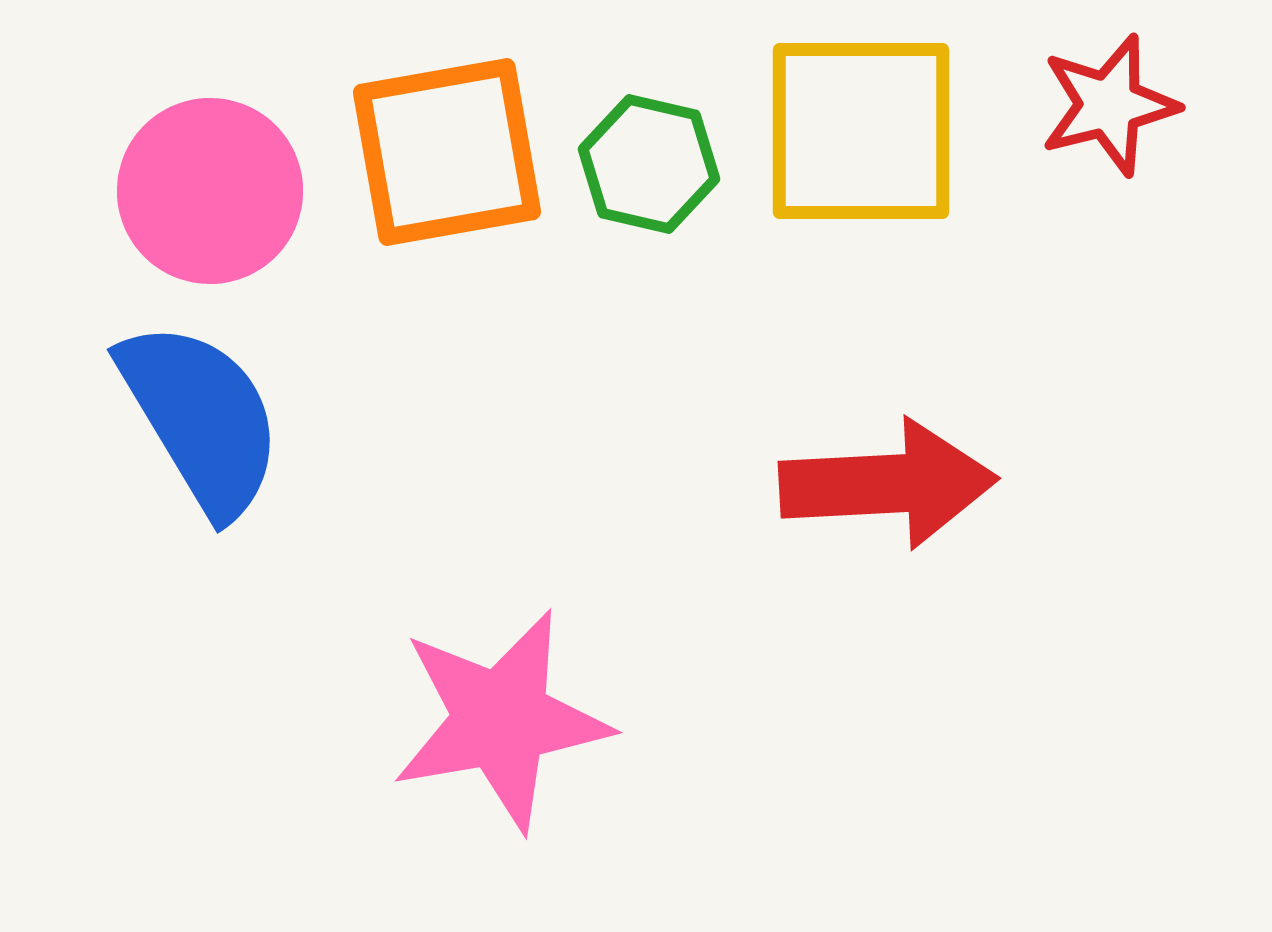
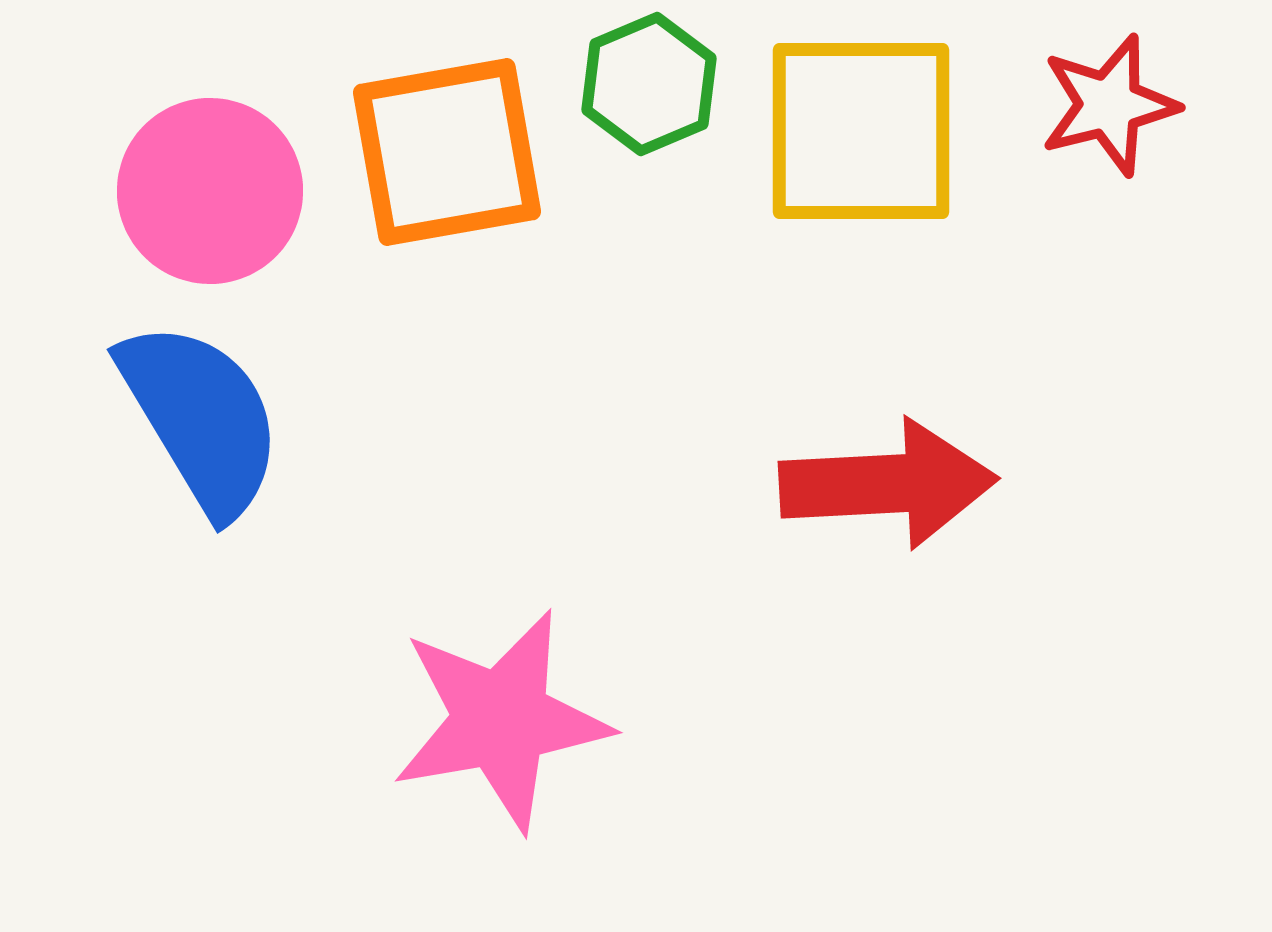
green hexagon: moved 80 px up; rotated 24 degrees clockwise
